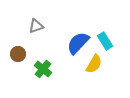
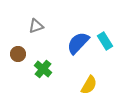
yellow semicircle: moved 5 px left, 21 px down
